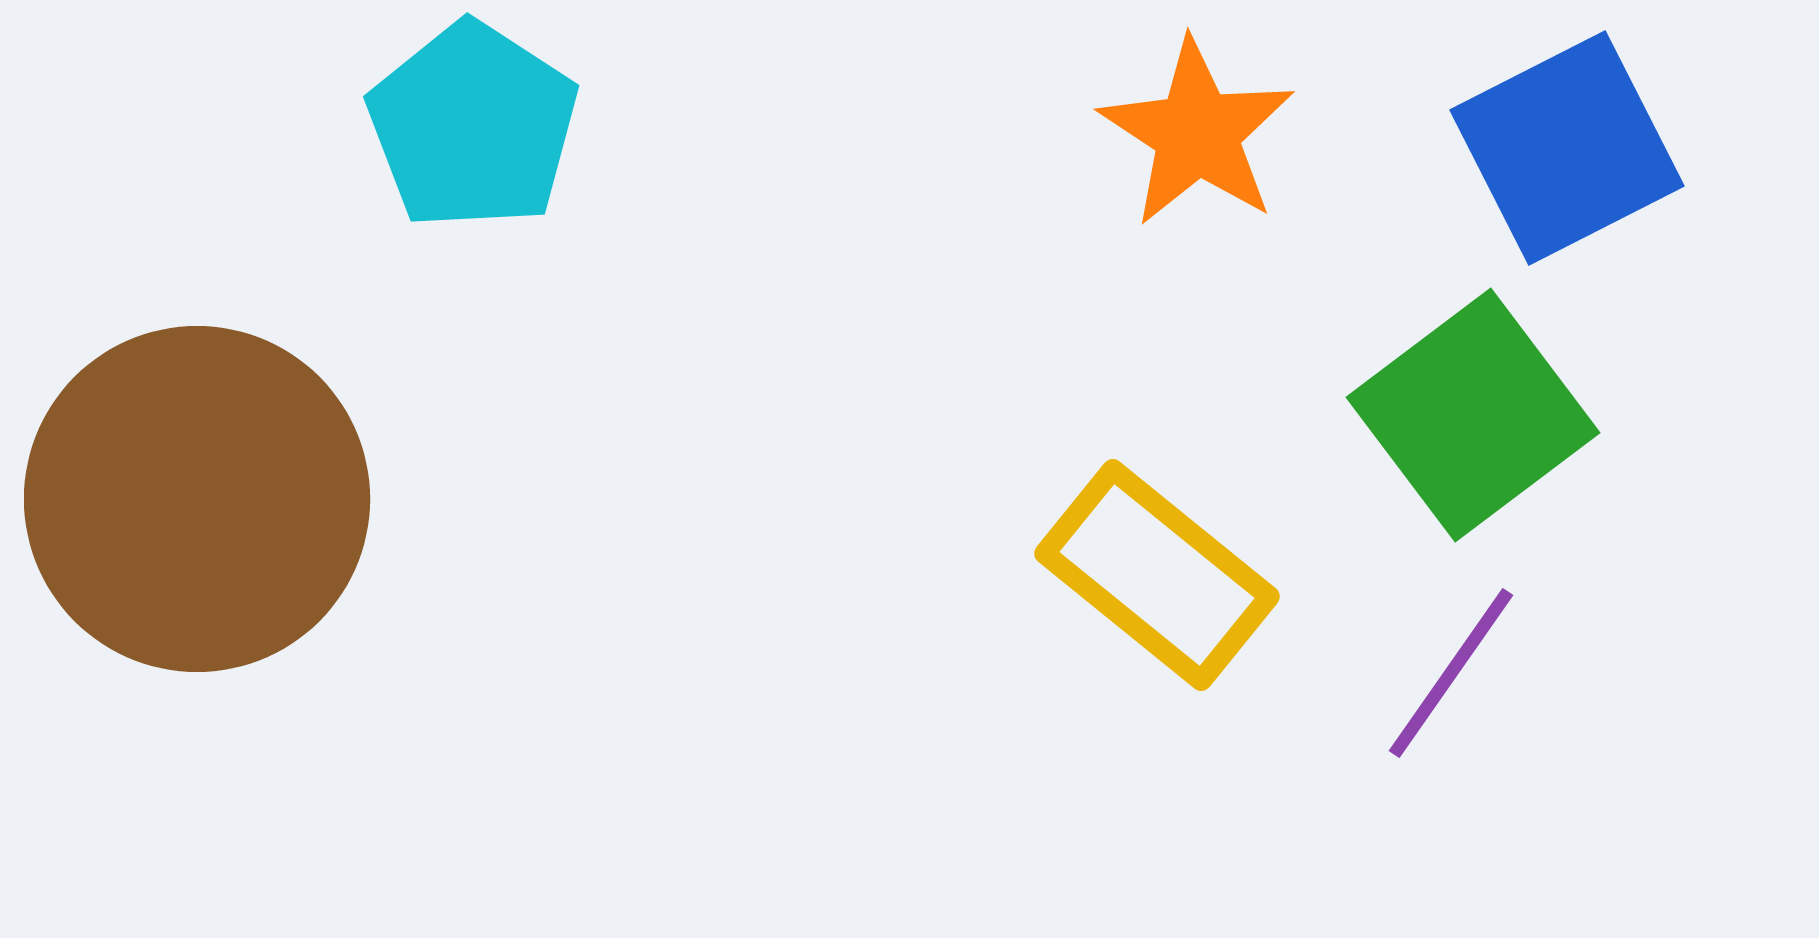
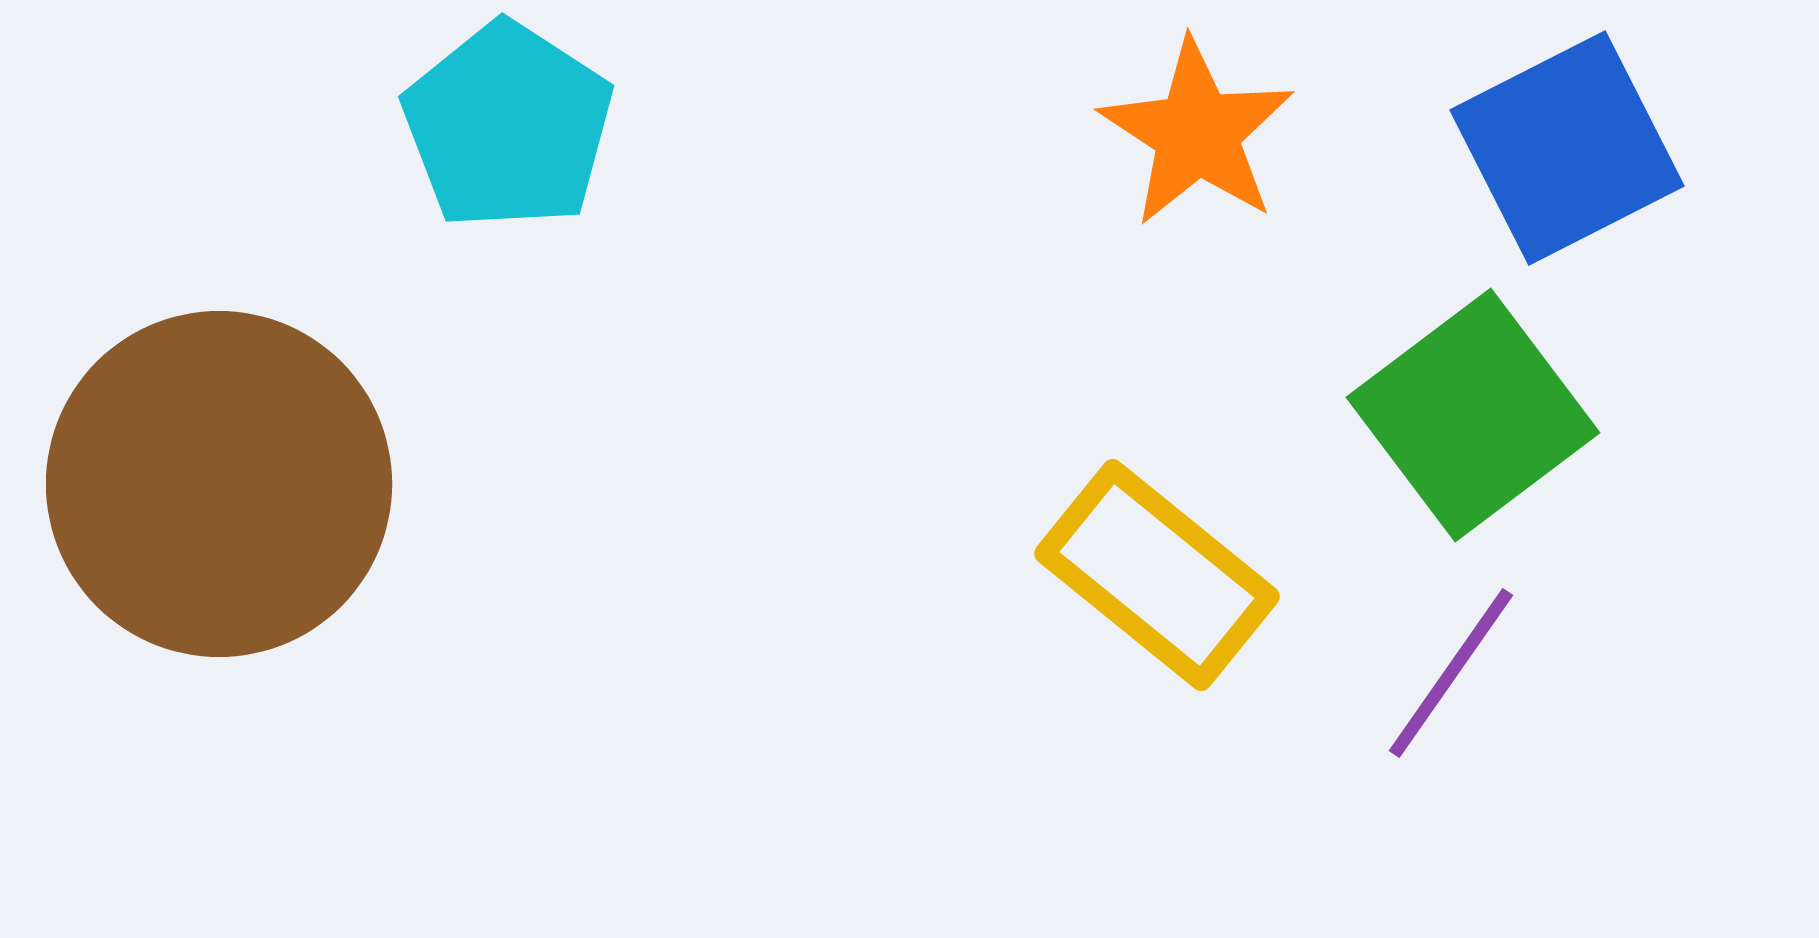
cyan pentagon: moved 35 px right
brown circle: moved 22 px right, 15 px up
